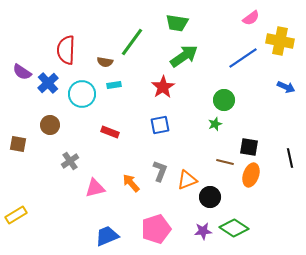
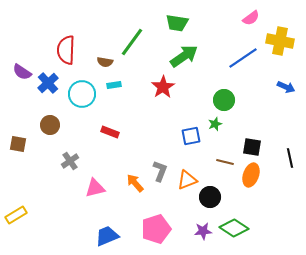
blue square: moved 31 px right, 11 px down
black square: moved 3 px right
orange arrow: moved 4 px right
